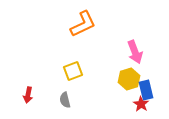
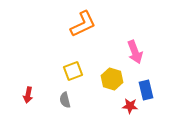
yellow hexagon: moved 17 px left; rotated 25 degrees counterclockwise
red star: moved 11 px left, 2 px down; rotated 28 degrees counterclockwise
